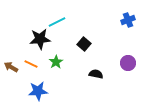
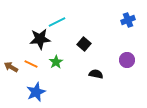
purple circle: moved 1 px left, 3 px up
blue star: moved 2 px left, 1 px down; rotated 18 degrees counterclockwise
